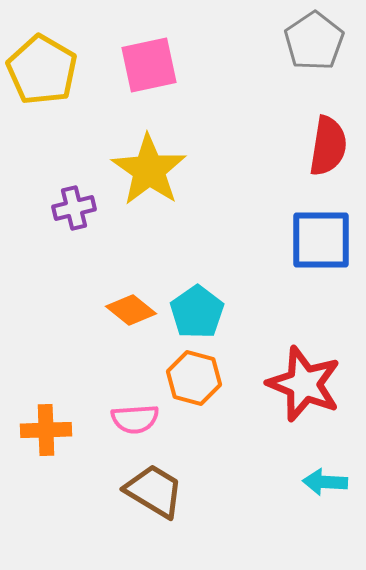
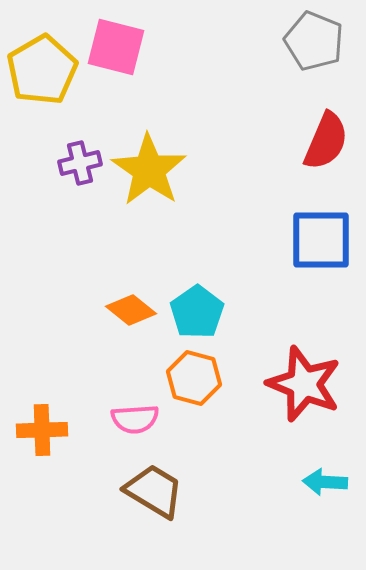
gray pentagon: rotated 16 degrees counterclockwise
pink square: moved 33 px left, 18 px up; rotated 26 degrees clockwise
yellow pentagon: rotated 12 degrees clockwise
red semicircle: moved 2 px left, 5 px up; rotated 14 degrees clockwise
purple cross: moved 6 px right, 45 px up
orange cross: moved 4 px left
